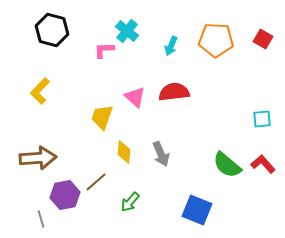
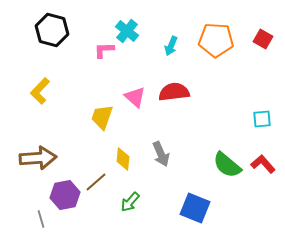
yellow diamond: moved 1 px left, 7 px down
blue square: moved 2 px left, 2 px up
